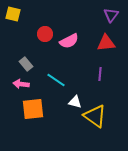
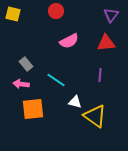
red circle: moved 11 px right, 23 px up
purple line: moved 1 px down
